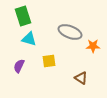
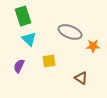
cyan triangle: rotated 28 degrees clockwise
